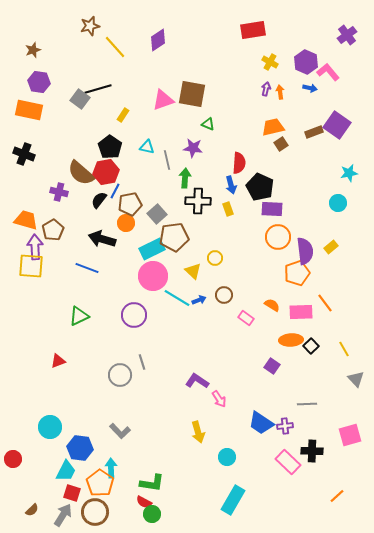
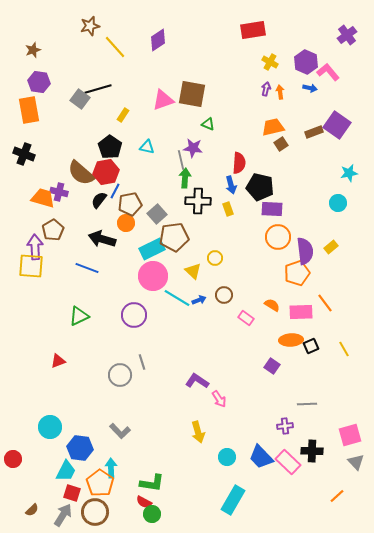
orange rectangle at (29, 110): rotated 68 degrees clockwise
gray line at (167, 160): moved 14 px right
black pentagon at (260, 187): rotated 12 degrees counterclockwise
orange trapezoid at (26, 220): moved 17 px right, 22 px up
black square at (311, 346): rotated 21 degrees clockwise
gray triangle at (356, 379): moved 83 px down
blue trapezoid at (261, 423): moved 34 px down; rotated 12 degrees clockwise
